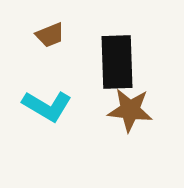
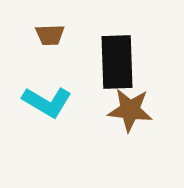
brown trapezoid: rotated 20 degrees clockwise
cyan L-shape: moved 4 px up
